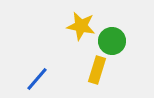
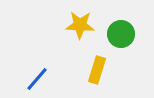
yellow star: moved 1 px left, 1 px up; rotated 8 degrees counterclockwise
green circle: moved 9 px right, 7 px up
